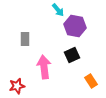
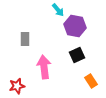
black square: moved 5 px right
